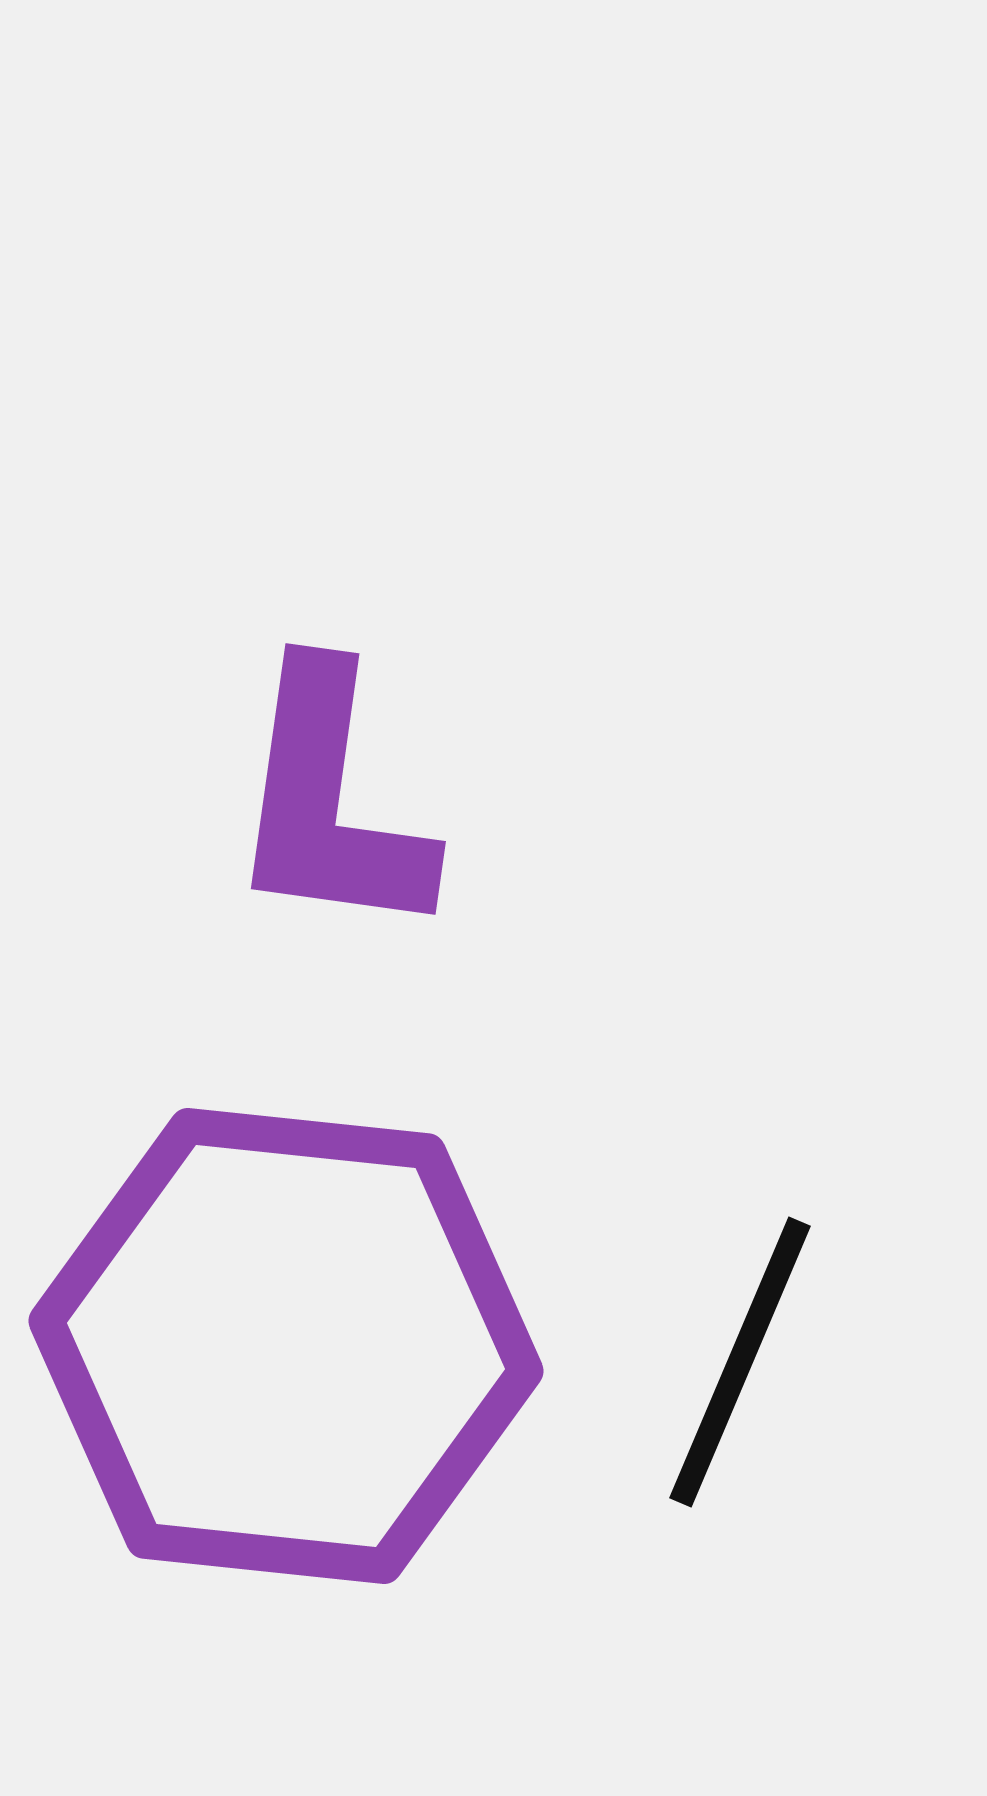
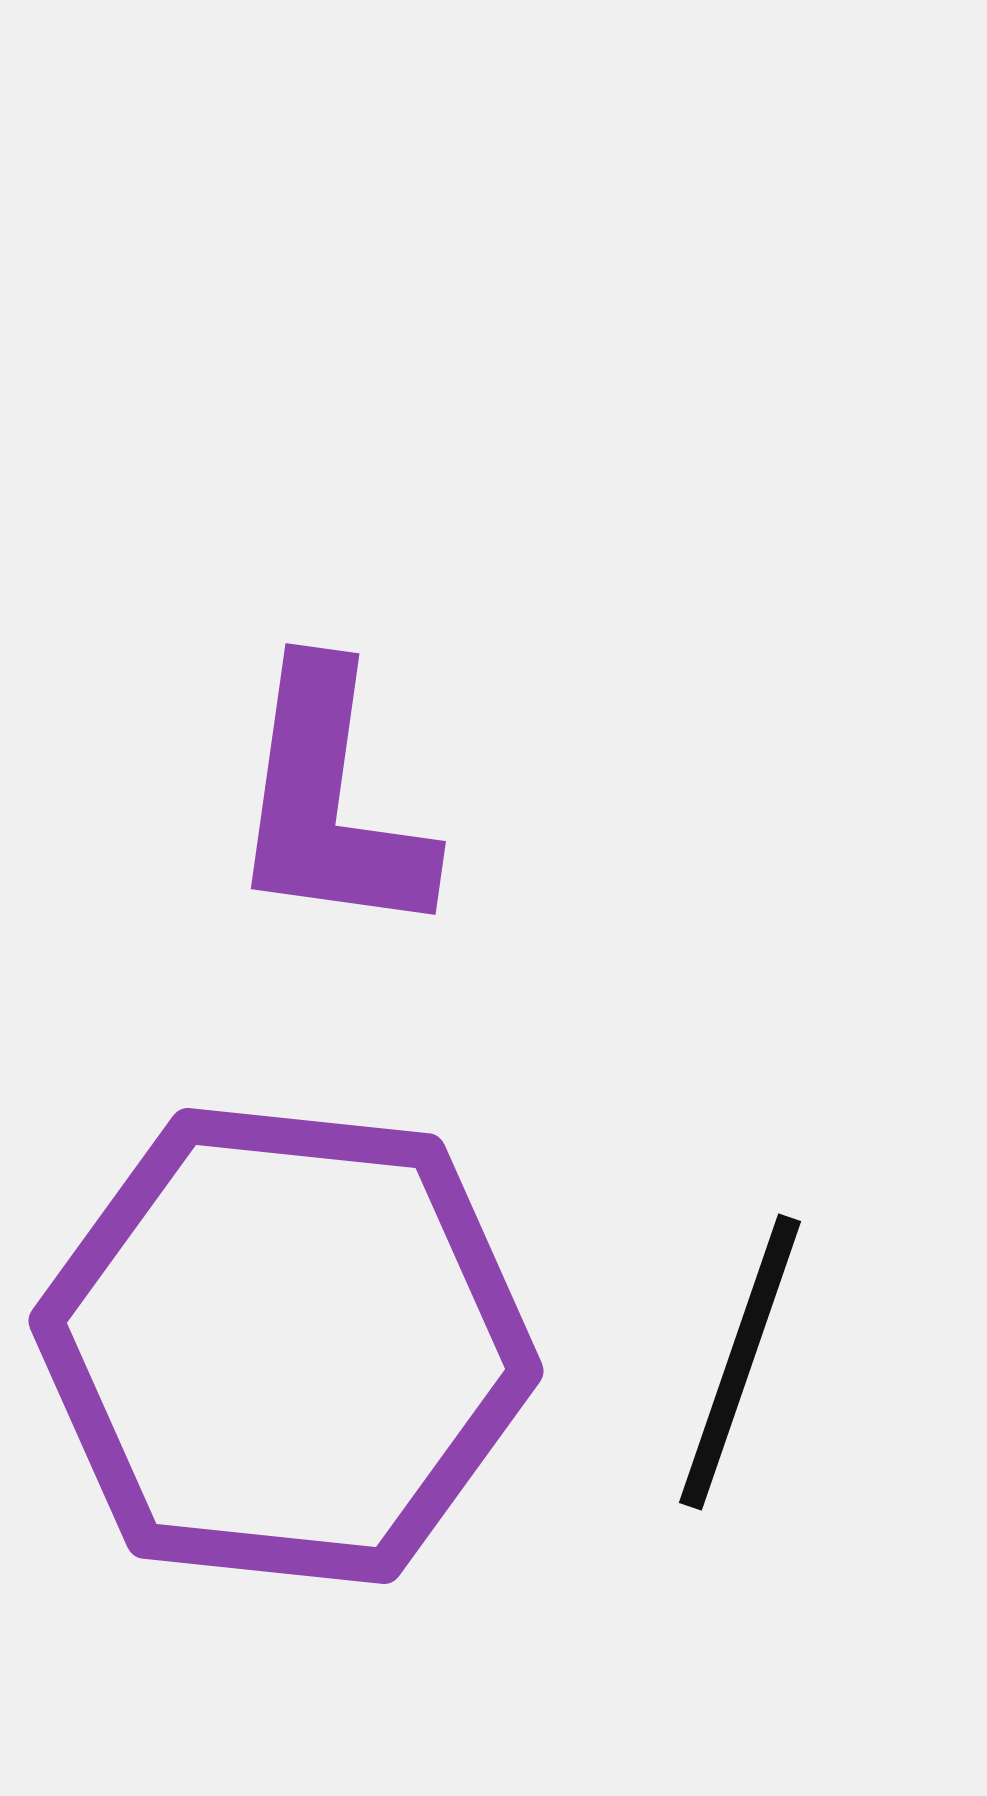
black line: rotated 4 degrees counterclockwise
